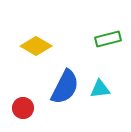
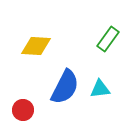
green rectangle: rotated 40 degrees counterclockwise
yellow diamond: rotated 28 degrees counterclockwise
red circle: moved 2 px down
